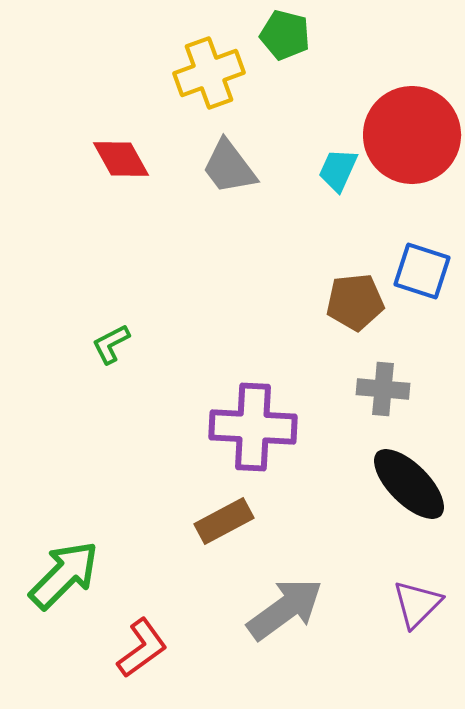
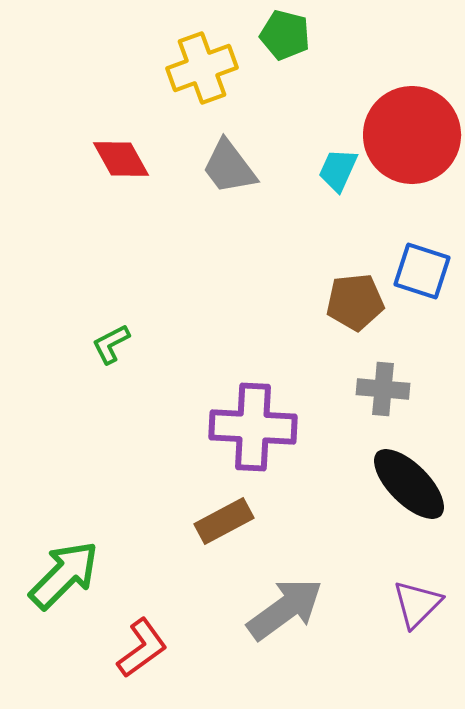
yellow cross: moved 7 px left, 5 px up
